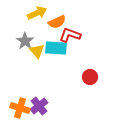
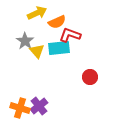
cyan rectangle: moved 3 px right; rotated 10 degrees counterclockwise
